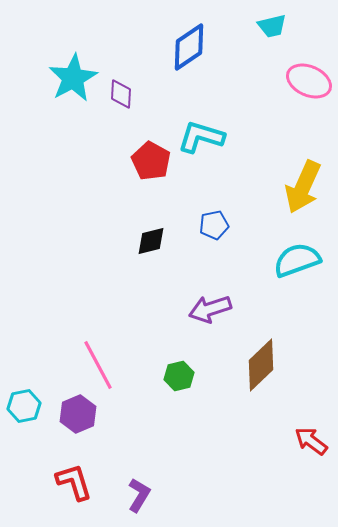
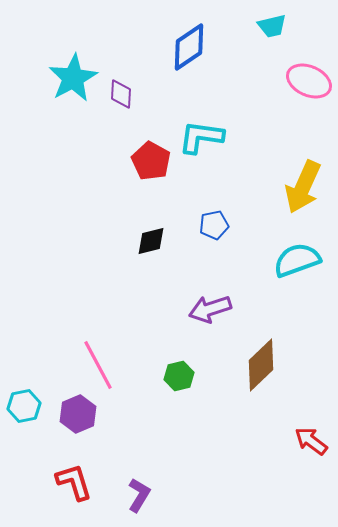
cyan L-shape: rotated 9 degrees counterclockwise
